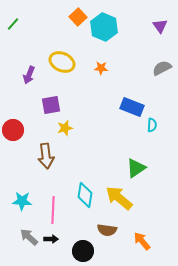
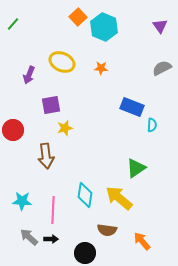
black circle: moved 2 px right, 2 px down
